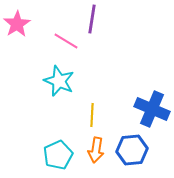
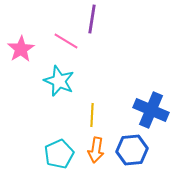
pink star: moved 4 px right, 25 px down
blue cross: moved 1 px left, 1 px down
cyan pentagon: moved 1 px right, 1 px up
